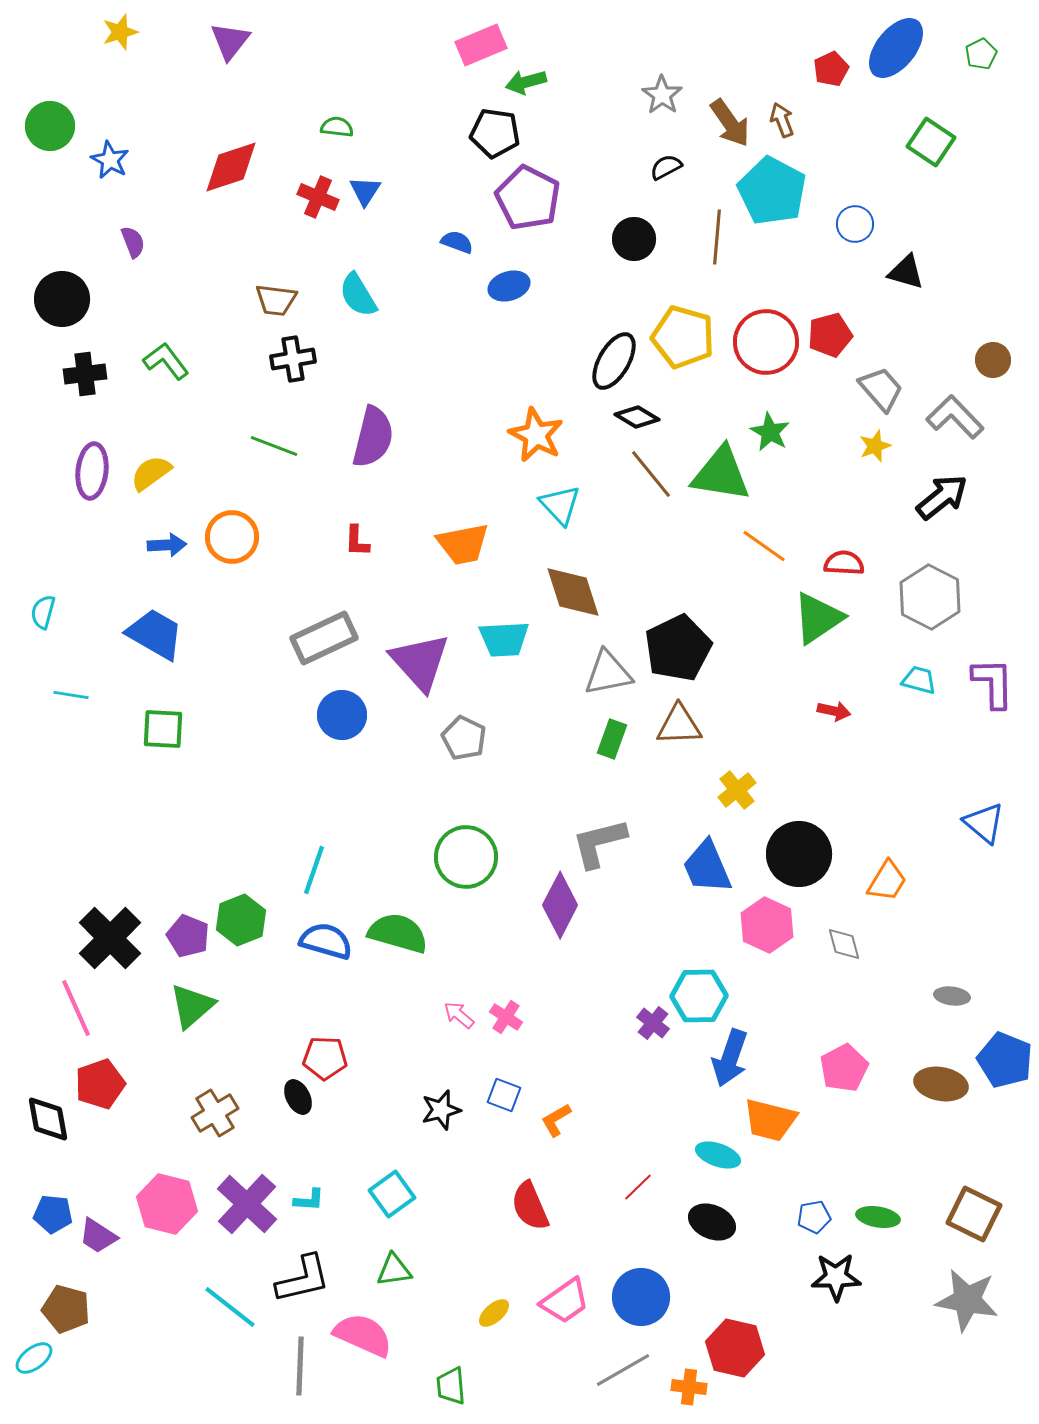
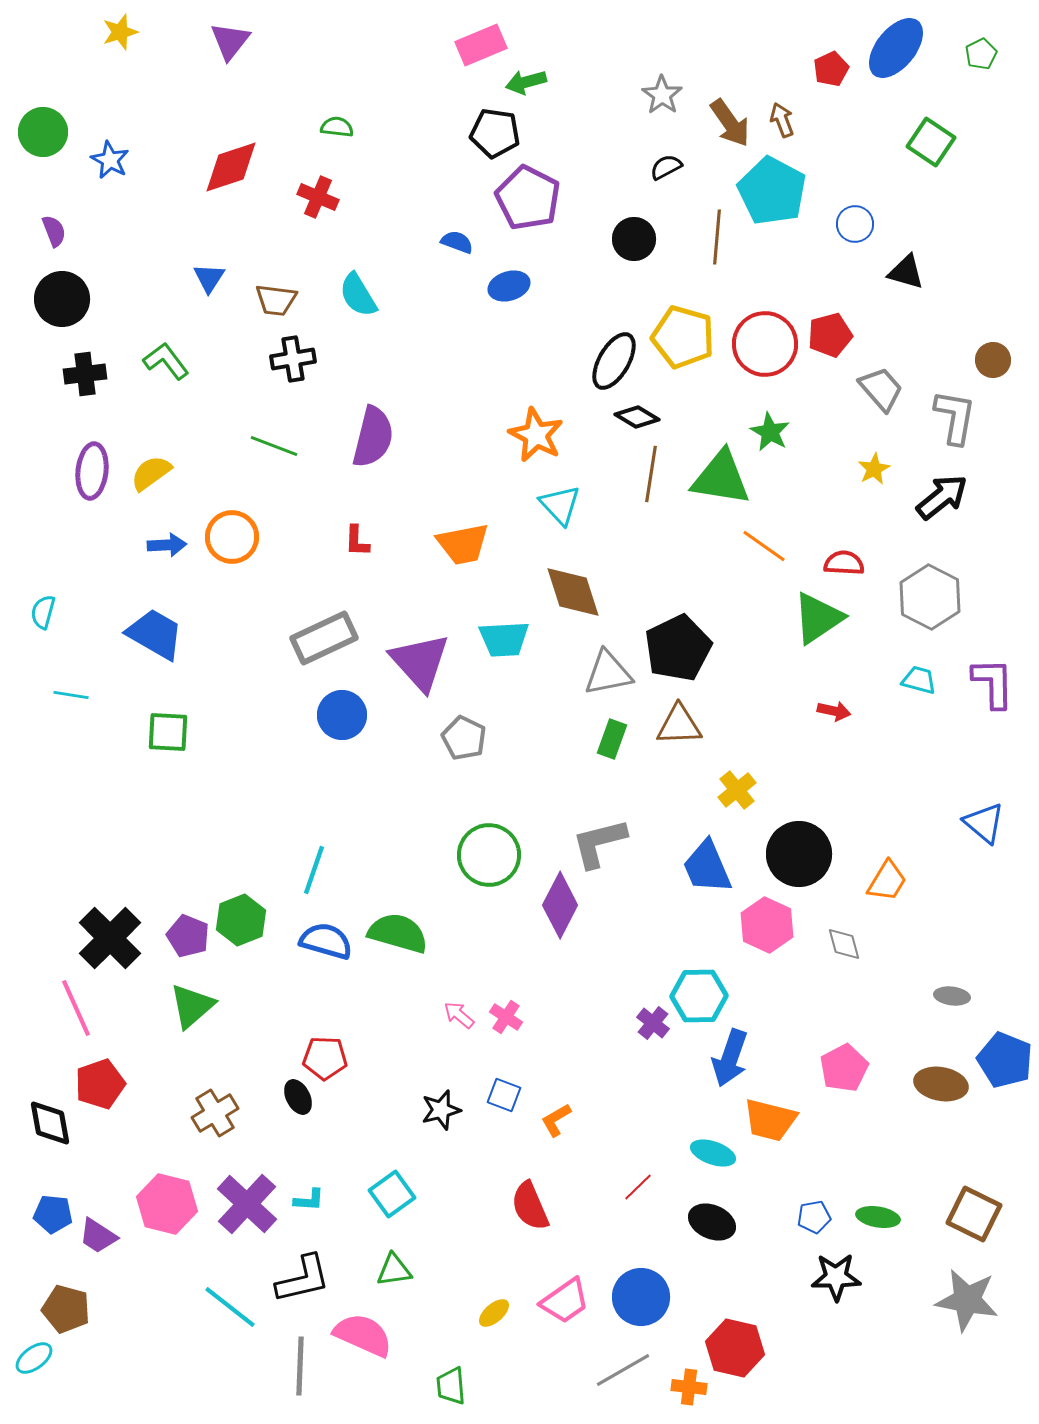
green circle at (50, 126): moved 7 px left, 6 px down
blue triangle at (365, 191): moved 156 px left, 87 px down
purple semicircle at (133, 242): moved 79 px left, 11 px up
red circle at (766, 342): moved 1 px left, 2 px down
gray L-shape at (955, 417): rotated 54 degrees clockwise
yellow star at (875, 446): moved 1 px left, 23 px down; rotated 8 degrees counterclockwise
brown line at (651, 474): rotated 48 degrees clockwise
green triangle at (721, 474): moved 4 px down
green square at (163, 729): moved 5 px right, 3 px down
green circle at (466, 857): moved 23 px right, 2 px up
black diamond at (48, 1119): moved 2 px right, 4 px down
cyan ellipse at (718, 1155): moved 5 px left, 2 px up
